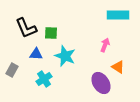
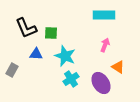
cyan rectangle: moved 14 px left
cyan cross: moved 27 px right
